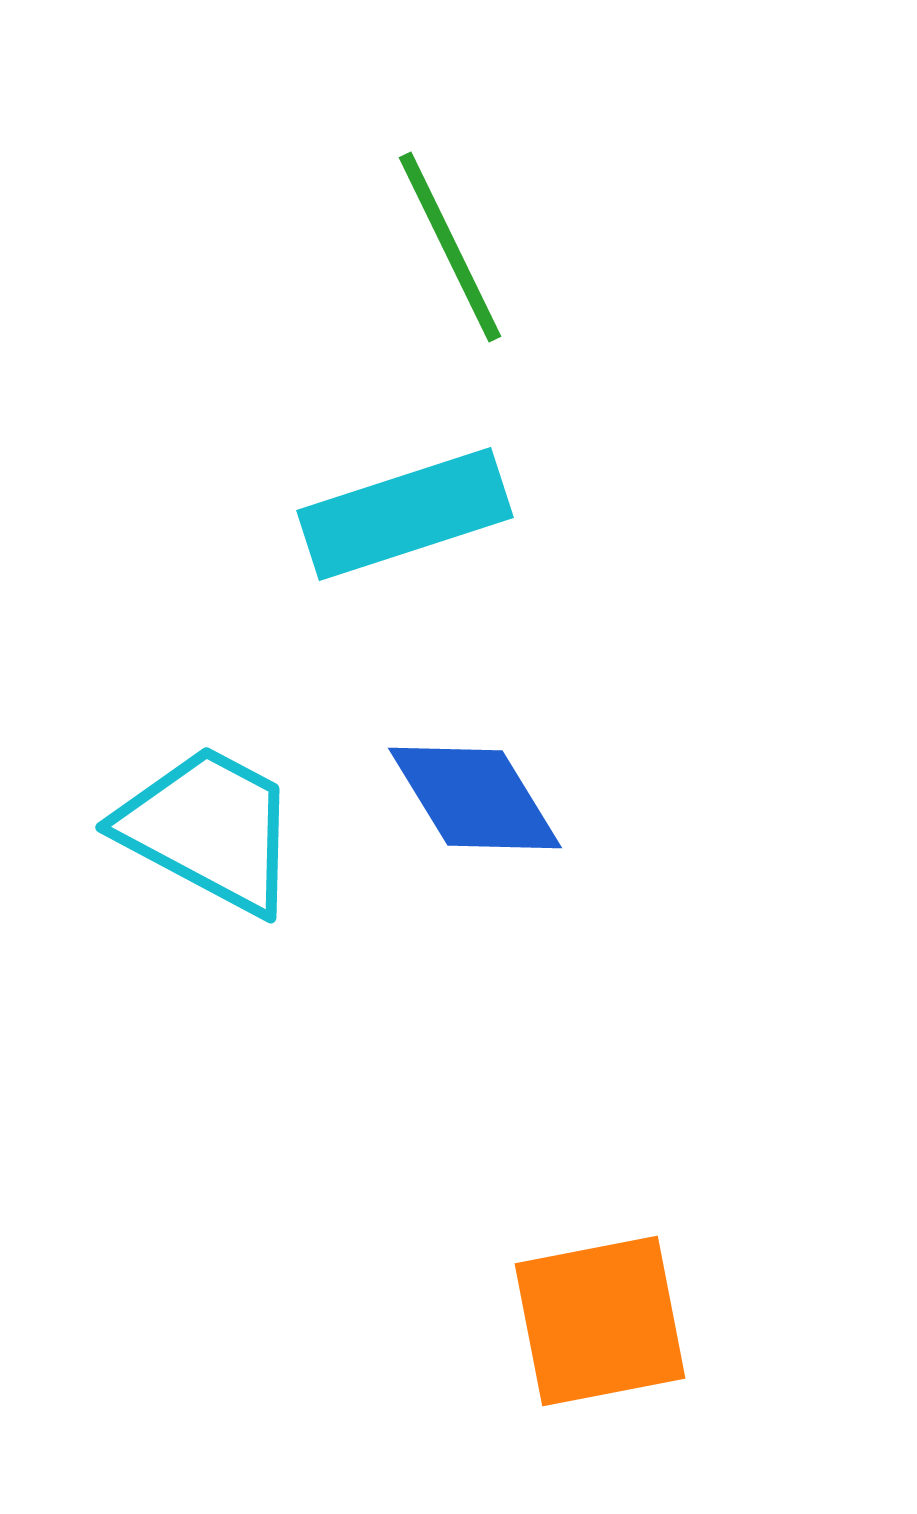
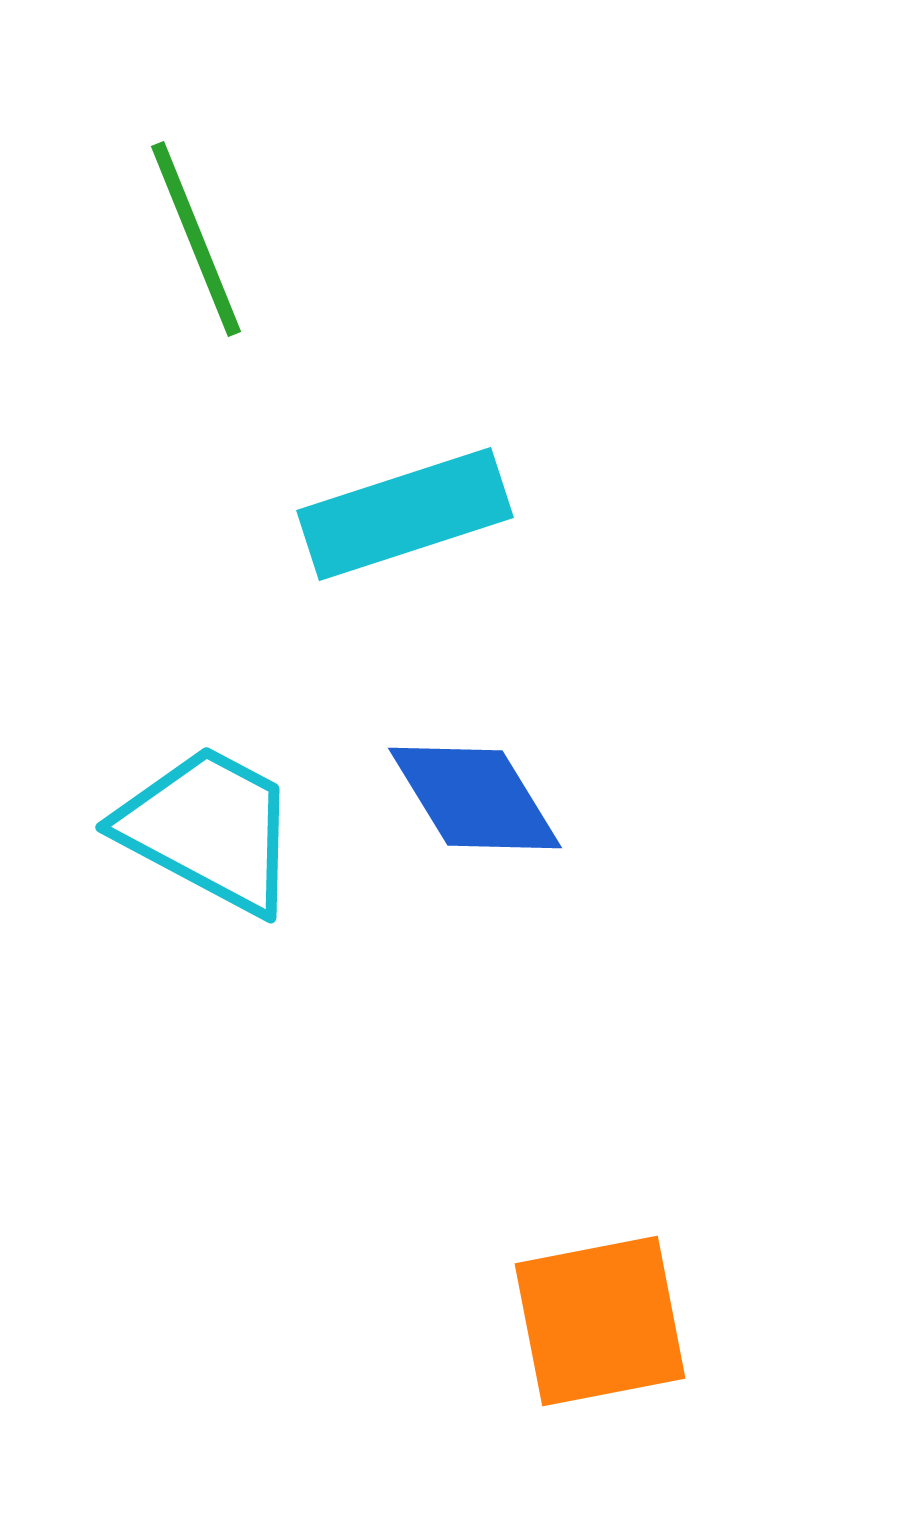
green line: moved 254 px left, 8 px up; rotated 4 degrees clockwise
